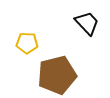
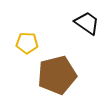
black trapezoid: rotated 12 degrees counterclockwise
